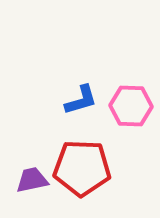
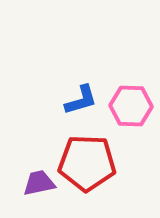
red pentagon: moved 5 px right, 5 px up
purple trapezoid: moved 7 px right, 3 px down
